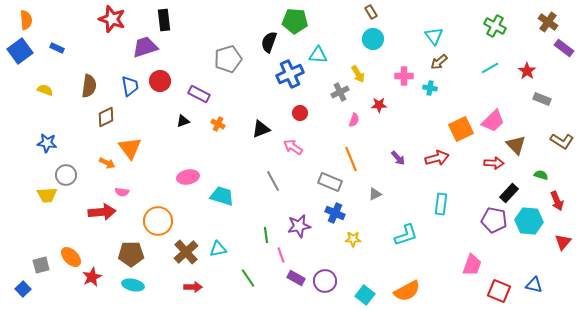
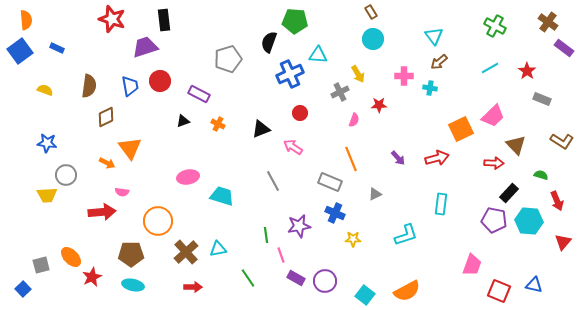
pink trapezoid at (493, 121): moved 5 px up
